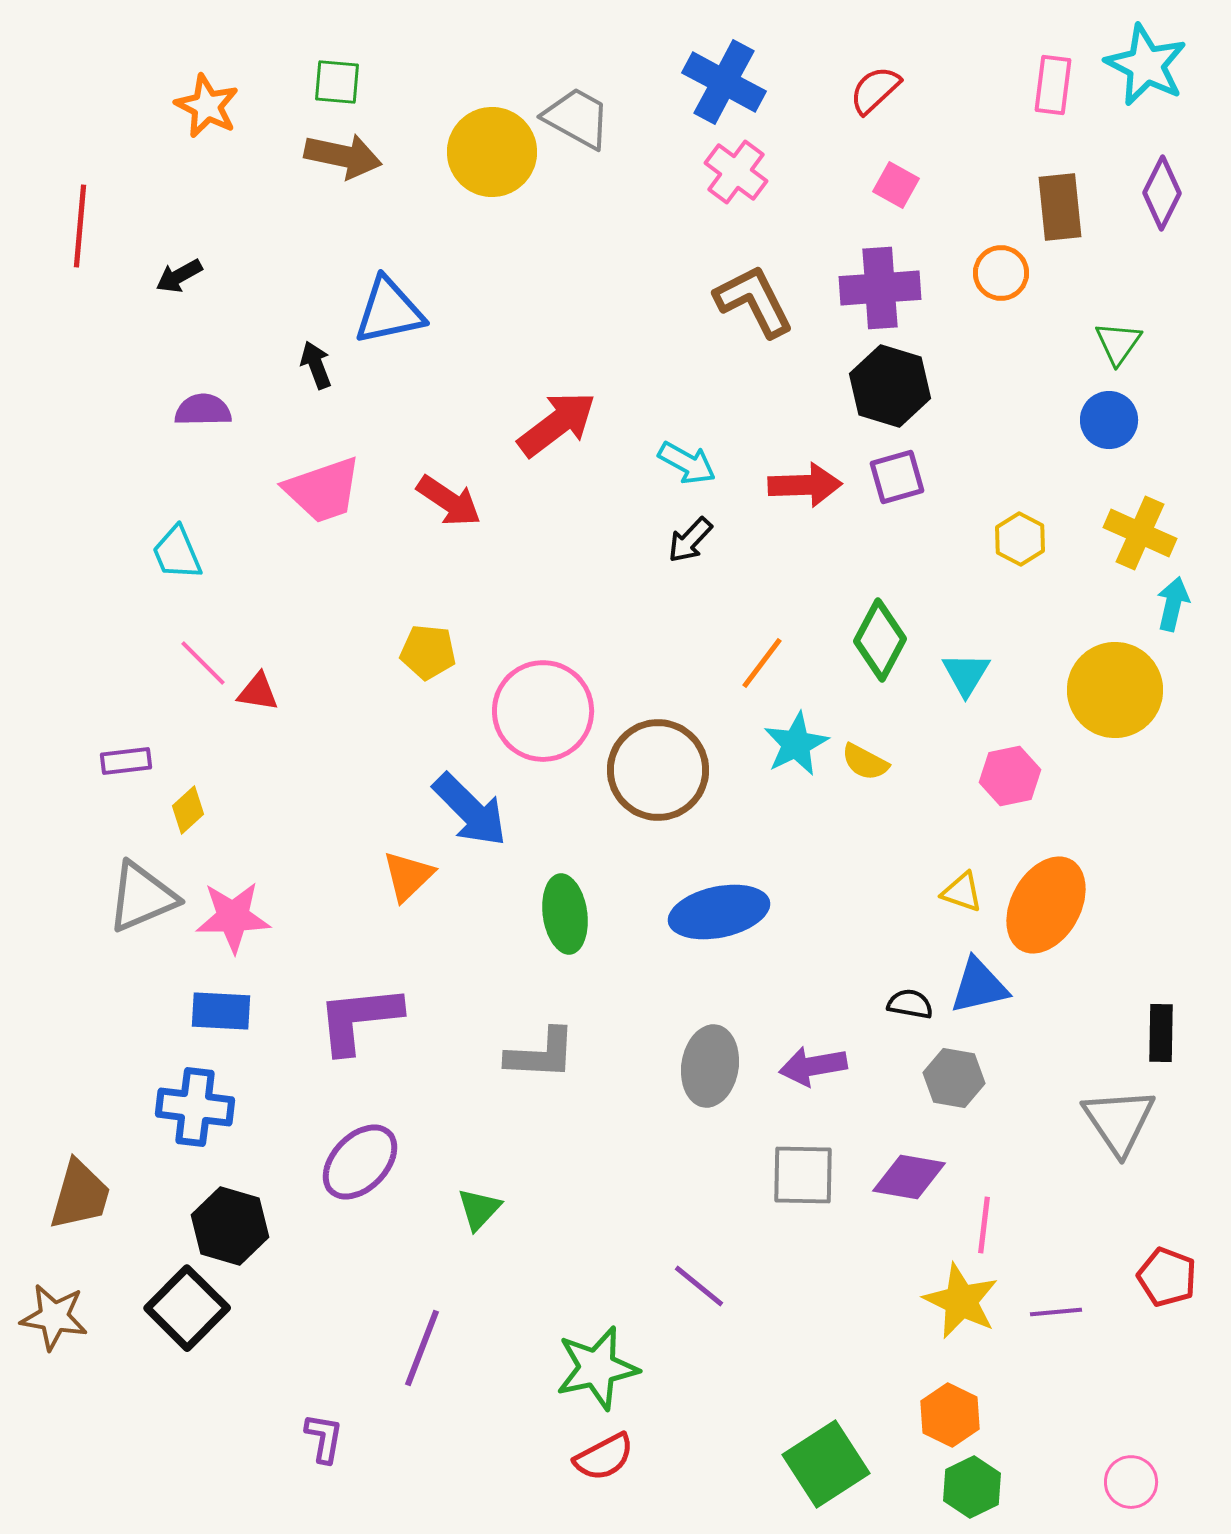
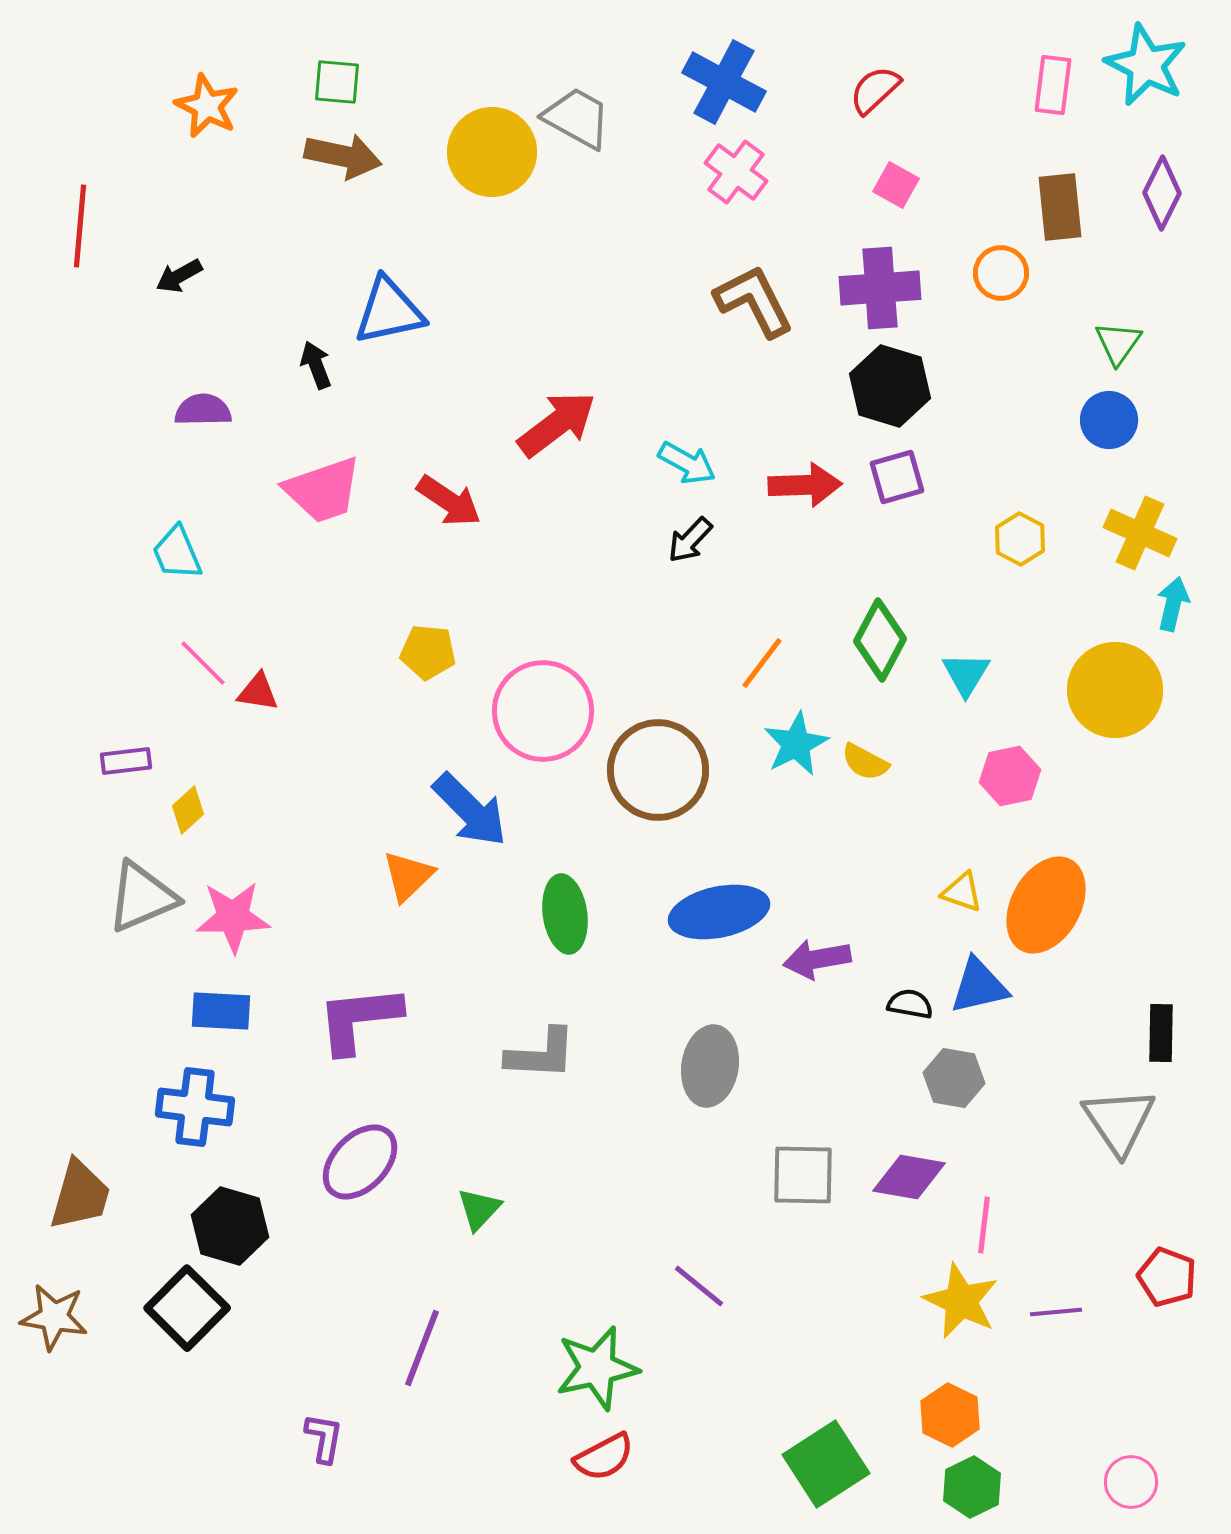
purple arrow at (813, 1066): moved 4 px right, 107 px up
